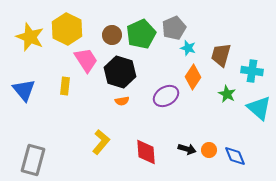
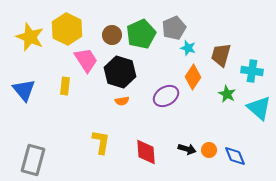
yellow L-shape: rotated 30 degrees counterclockwise
